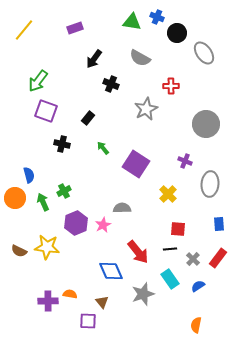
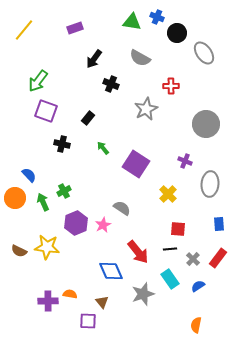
blue semicircle at (29, 175): rotated 28 degrees counterclockwise
gray semicircle at (122, 208): rotated 36 degrees clockwise
